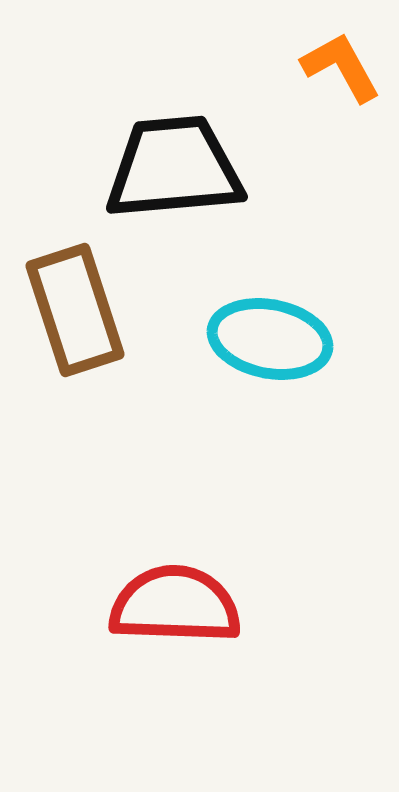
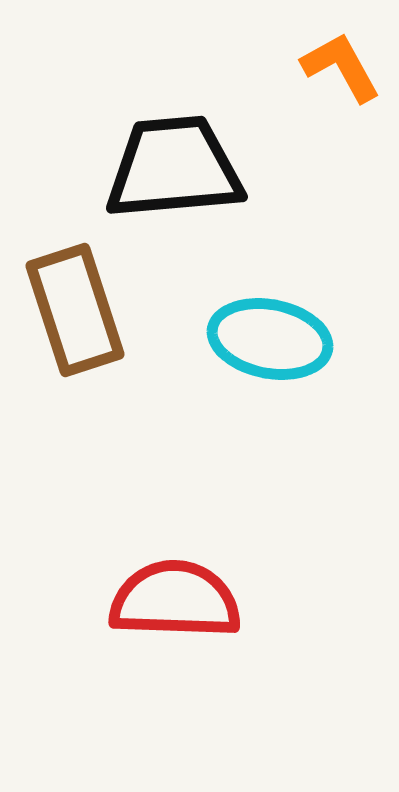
red semicircle: moved 5 px up
